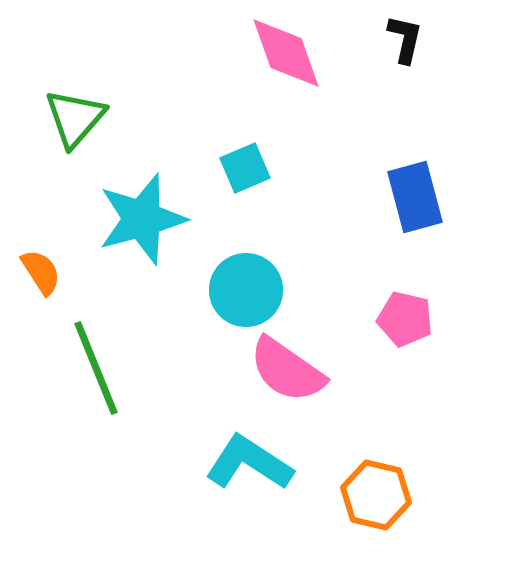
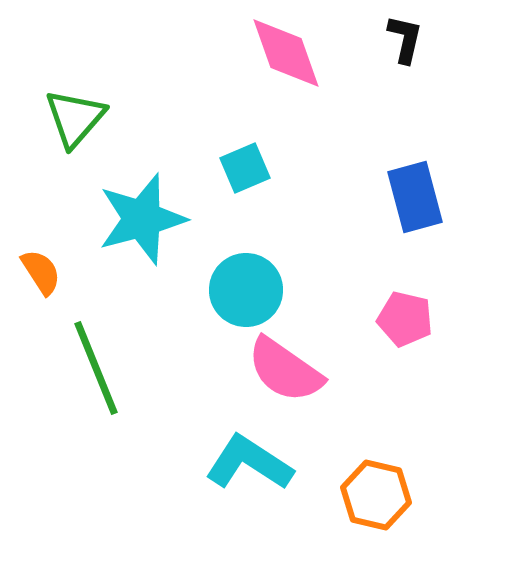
pink semicircle: moved 2 px left
